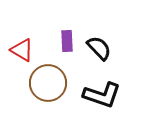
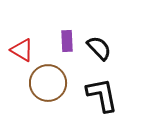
black L-shape: rotated 120 degrees counterclockwise
